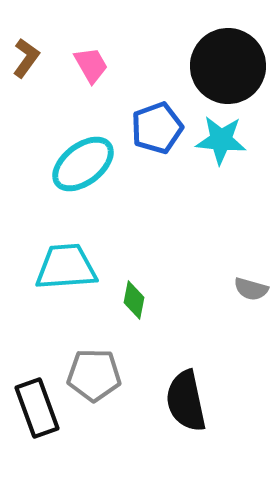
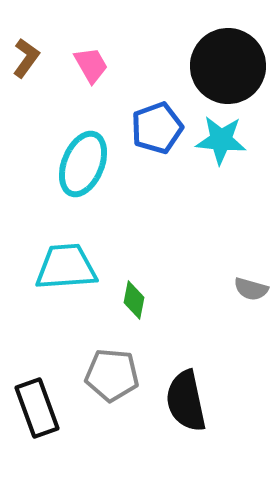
cyan ellipse: rotated 30 degrees counterclockwise
gray pentagon: moved 18 px right; rotated 4 degrees clockwise
